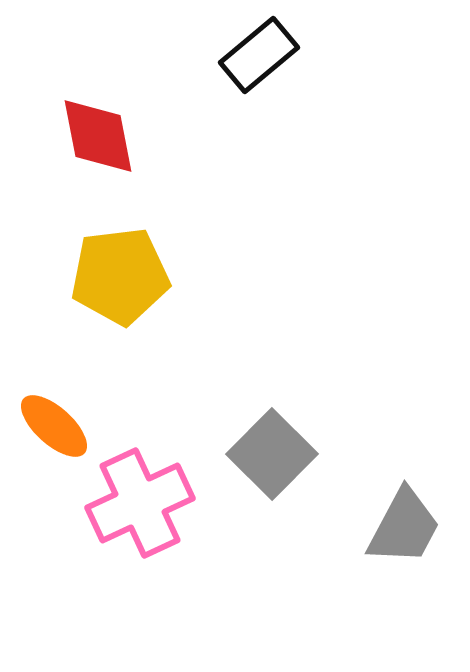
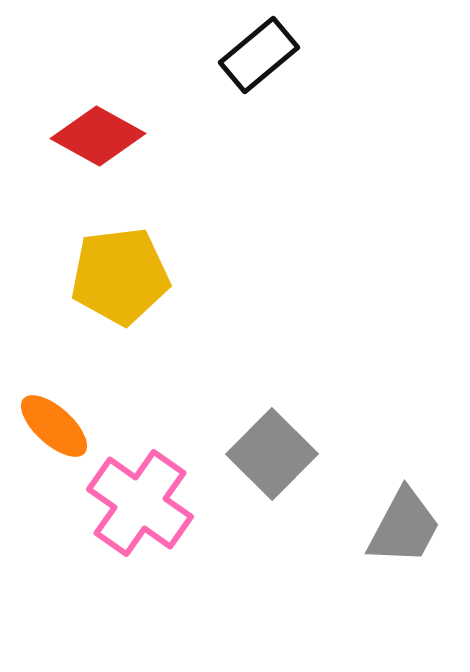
red diamond: rotated 50 degrees counterclockwise
pink cross: rotated 30 degrees counterclockwise
